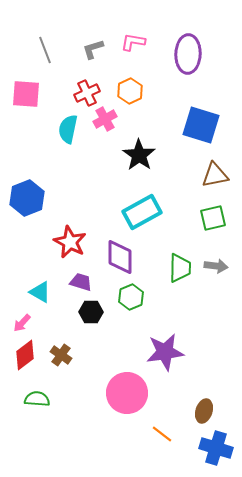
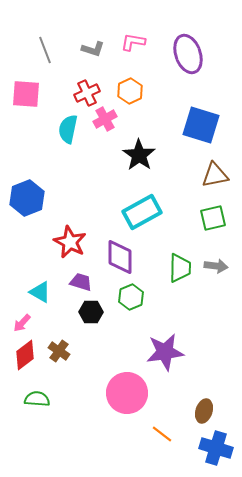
gray L-shape: rotated 145 degrees counterclockwise
purple ellipse: rotated 21 degrees counterclockwise
brown cross: moved 2 px left, 4 px up
